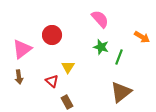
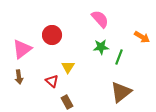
green star: rotated 21 degrees counterclockwise
